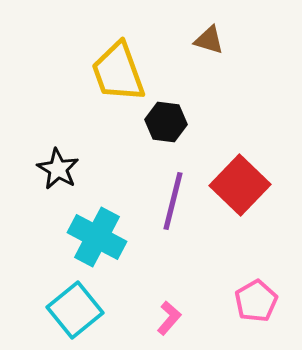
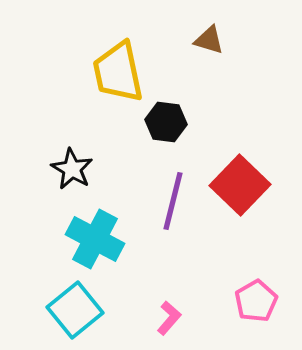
yellow trapezoid: rotated 8 degrees clockwise
black star: moved 14 px right
cyan cross: moved 2 px left, 2 px down
